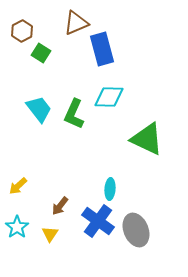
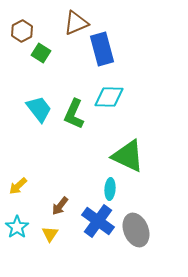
green triangle: moved 19 px left, 17 px down
